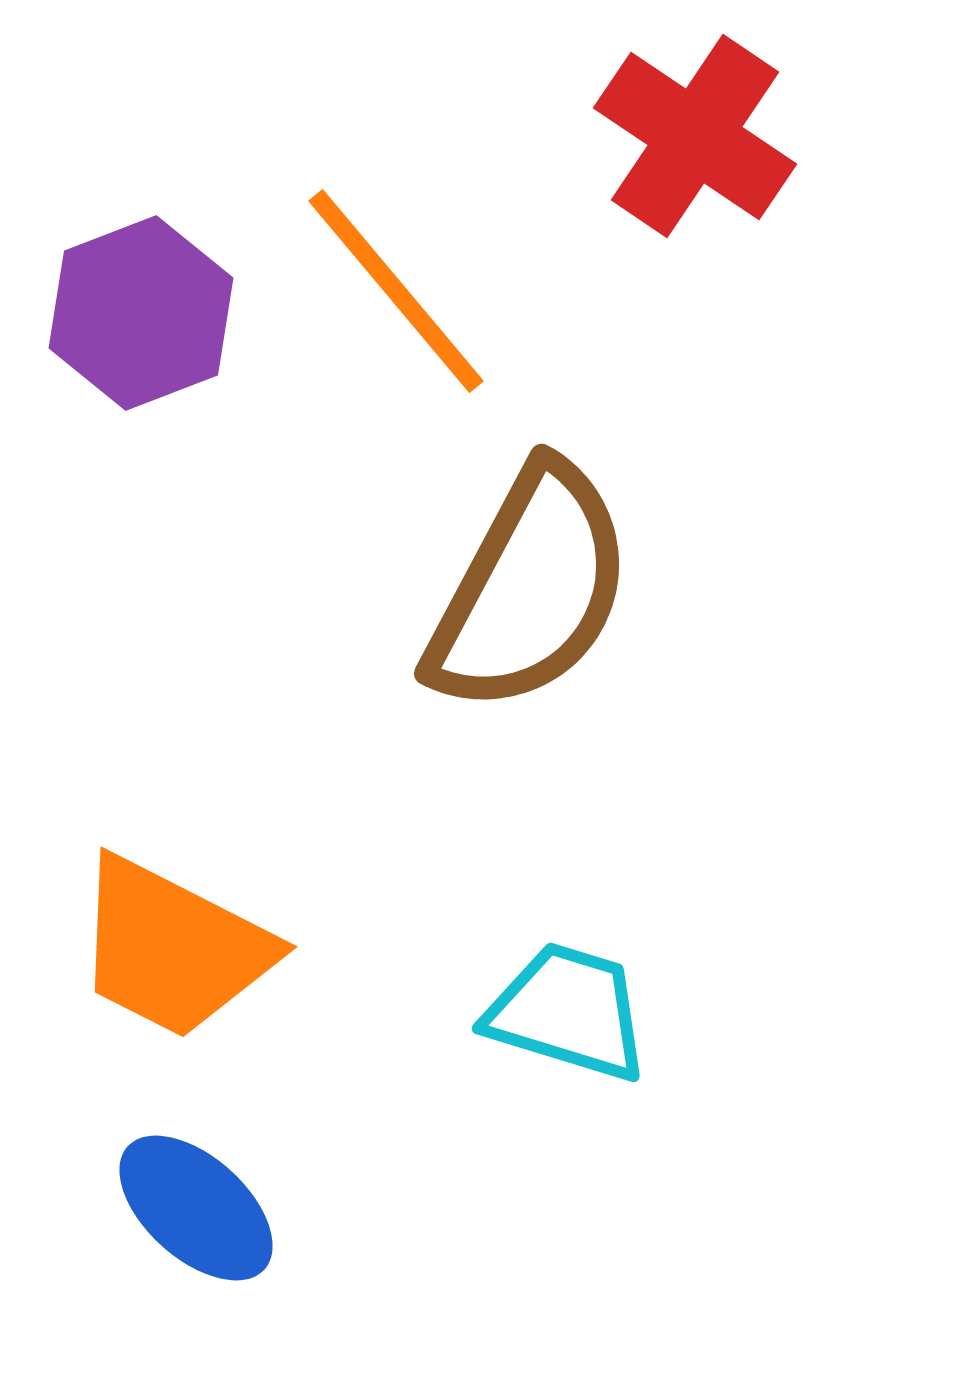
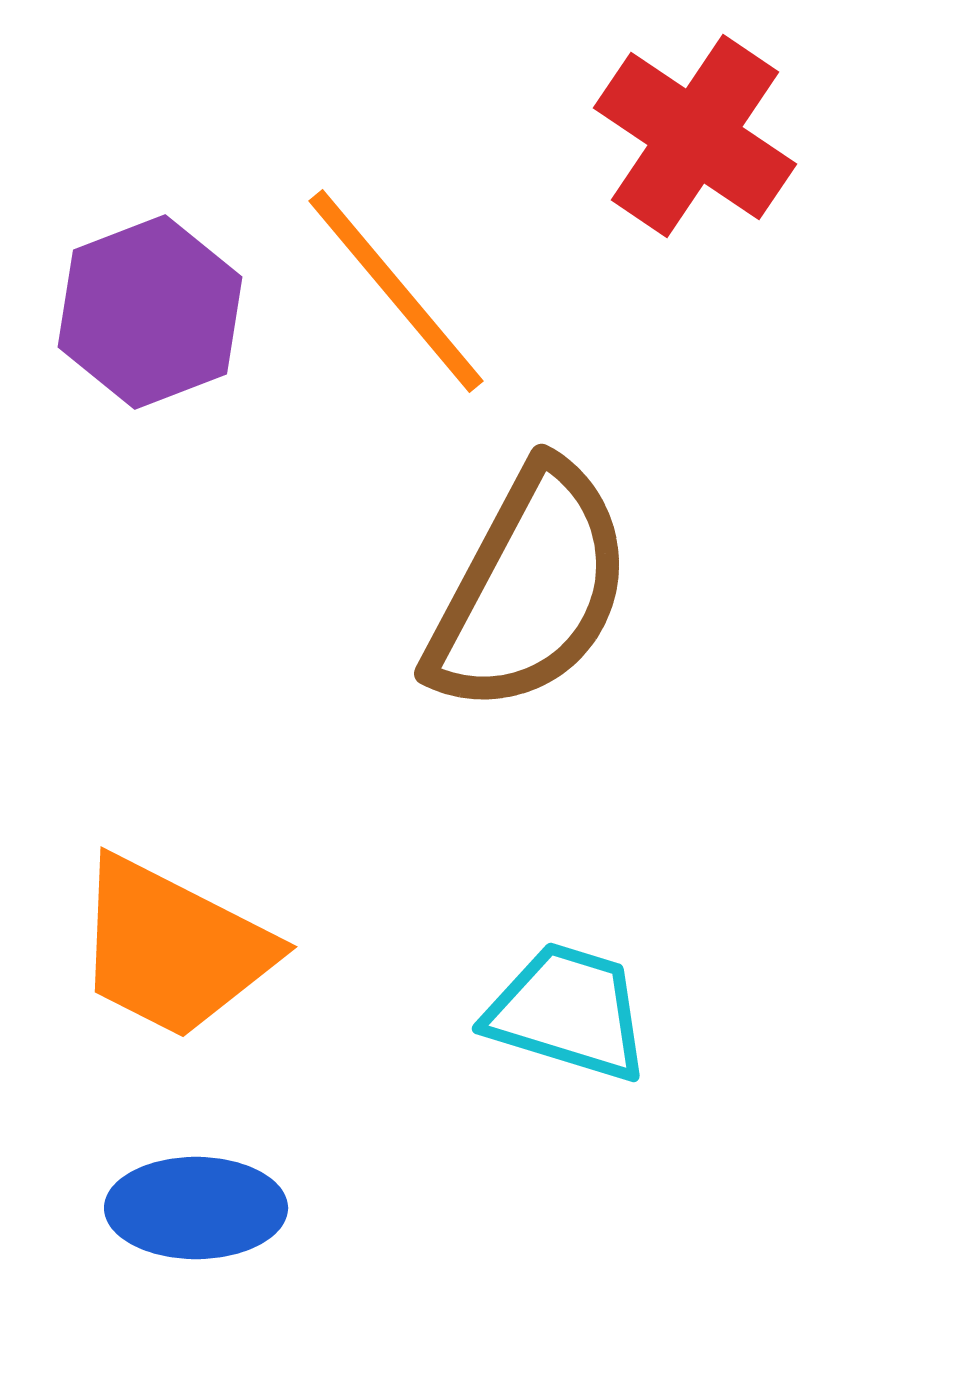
purple hexagon: moved 9 px right, 1 px up
blue ellipse: rotated 42 degrees counterclockwise
